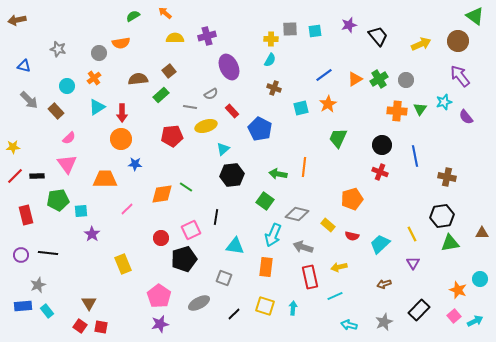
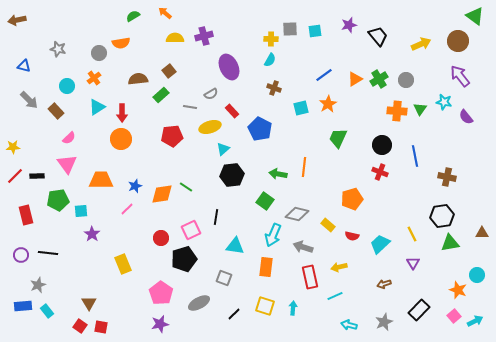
purple cross at (207, 36): moved 3 px left
cyan star at (444, 102): rotated 28 degrees clockwise
yellow ellipse at (206, 126): moved 4 px right, 1 px down
blue star at (135, 164): moved 22 px down; rotated 24 degrees counterclockwise
orange trapezoid at (105, 179): moved 4 px left, 1 px down
cyan circle at (480, 279): moved 3 px left, 4 px up
pink pentagon at (159, 296): moved 2 px right, 3 px up
